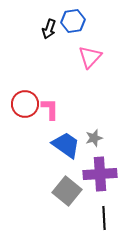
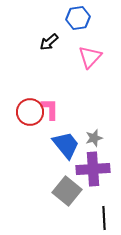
blue hexagon: moved 5 px right, 3 px up
black arrow: moved 13 px down; rotated 30 degrees clockwise
red circle: moved 5 px right, 8 px down
blue trapezoid: rotated 16 degrees clockwise
purple cross: moved 7 px left, 5 px up
